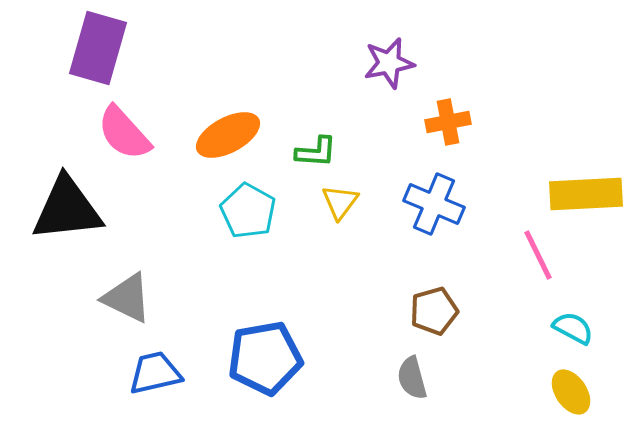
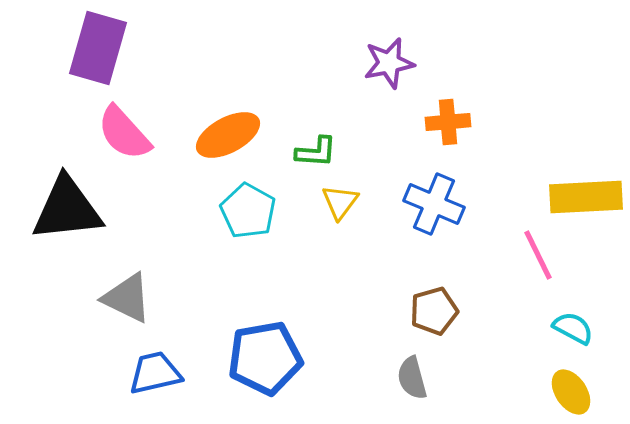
orange cross: rotated 6 degrees clockwise
yellow rectangle: moved 3 px down
